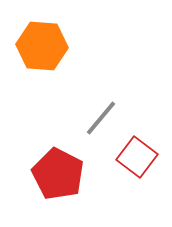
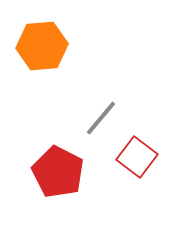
orange hexagon: rotated 9 degrees counterclockwise
red pentagon: moved 2 px up
